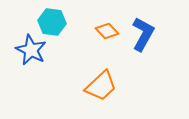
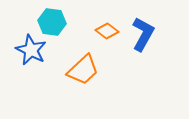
orange diamond: rotated 10 degrees counterclockwise
orange trapezoid: moved 18 px left, 16 px up
